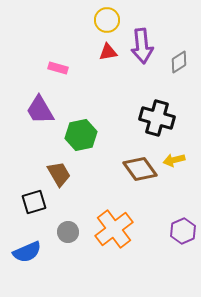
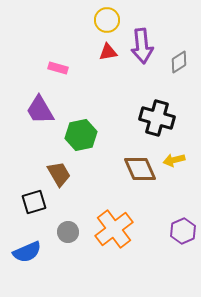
brown diamond: rotated 12 degrees clockwise
